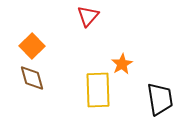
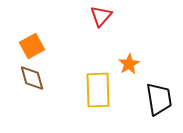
red triangle: moved 13 px right
orange square: rotated 15 degrees clockwise
orange star: moved 7 px right
black trapezoid: moved 1 px left
